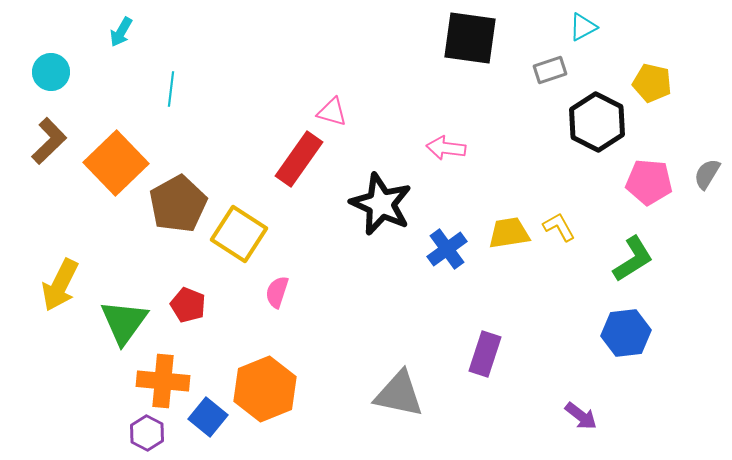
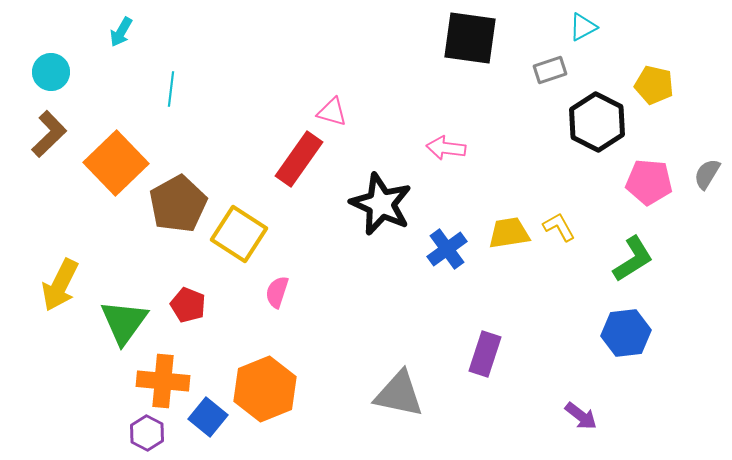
yellow pentagon: moved 2 px right, 2 px down
brown L-shape: moved 7 px up
